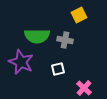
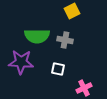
yellow square: moved 7 px left, 4 px up
purple star: rotated 20 degrees counterclockwise
white square: rotated 24 degrees clockwise
pink cross: rotated 21 degrees clockwise
